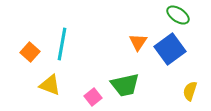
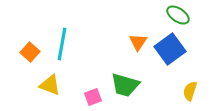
green trapezoid: rotated 28 degrees clockwise
pink square: rotated 18 degrees clockwise
